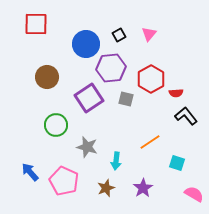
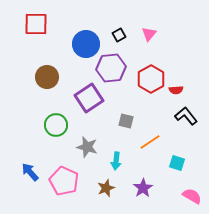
red semicircle: moved 3 px up
gray square: moved 22 px down
pink semicircle: moved 2 px left, 2 px down
